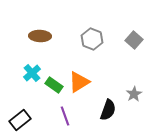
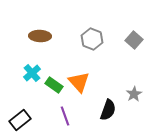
orange triangle: rotated 40 degrees counterclockwise
